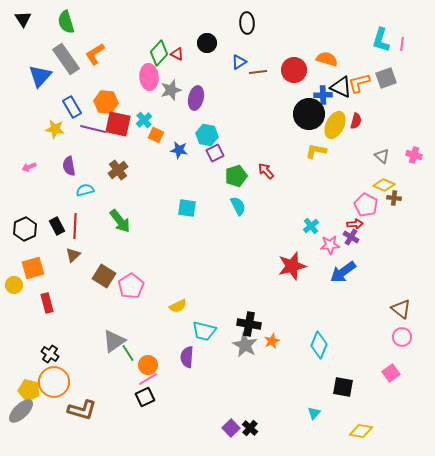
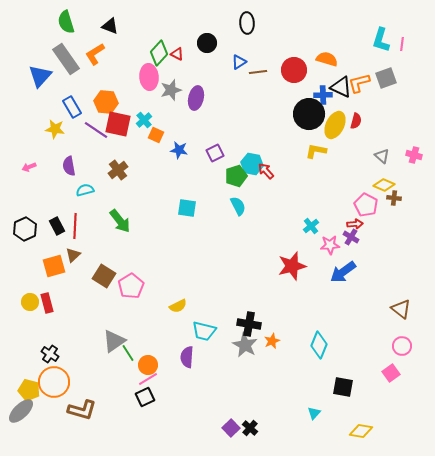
black triangle at (23, 19): moved 87 px right, 7 px down; rotated 36 degrees counterclockwise
purple line at (93, 129): moved 3 px right, 1 px down; rotated 20 degrees clockwise
cyan hexagon at (207, 135): moved 45 px right, 29 px down
orange square at (33, 268): moved 21 px right, 2 px up
yellow circle at (14, 285): moved 16 px right, 17 px down
pink circle at (402, 337): moved 9 px down
